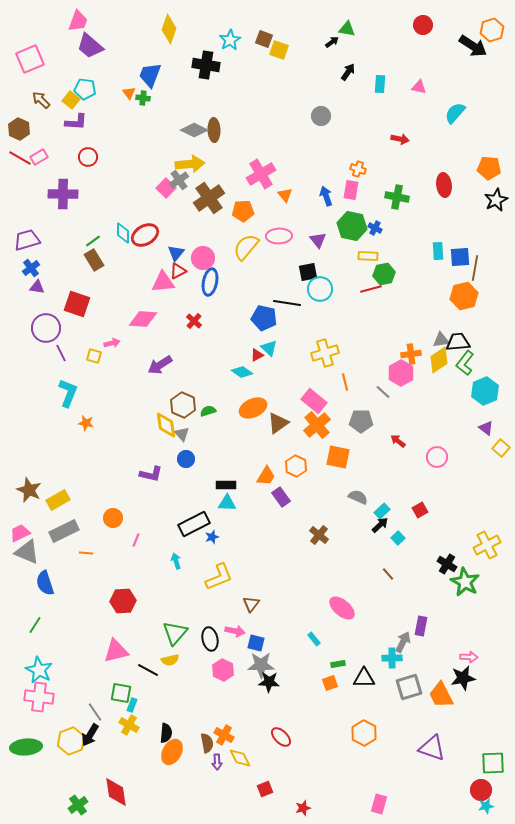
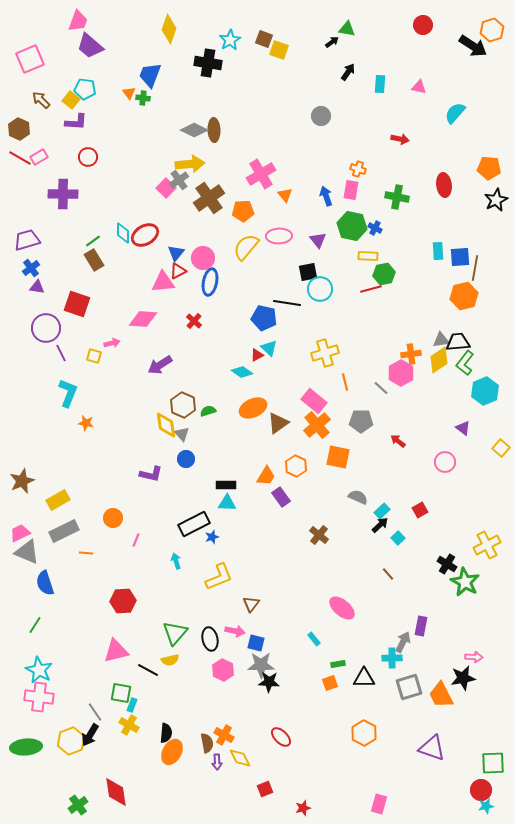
black cross at (206, 65): moved 2 px right, 2 px up
gray line at (383, 392): moved 2 px left, 4 px up
purple triangle at (486, 428): moved 23 px left
pink circle at (437, 457): moved 8 px right, 5 px down
brown star at (29, 490): moved 7 px left, 9 px up; rotated 25 degrees clockwise
pink arrow at (469, 657): moved 5 px right
